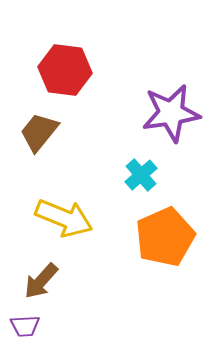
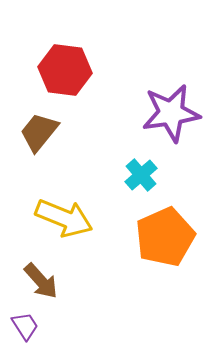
brown arrow: rotated 84 degrees counterclockwise
purple trapezoid: rotated 120 degrees counterclockwise
